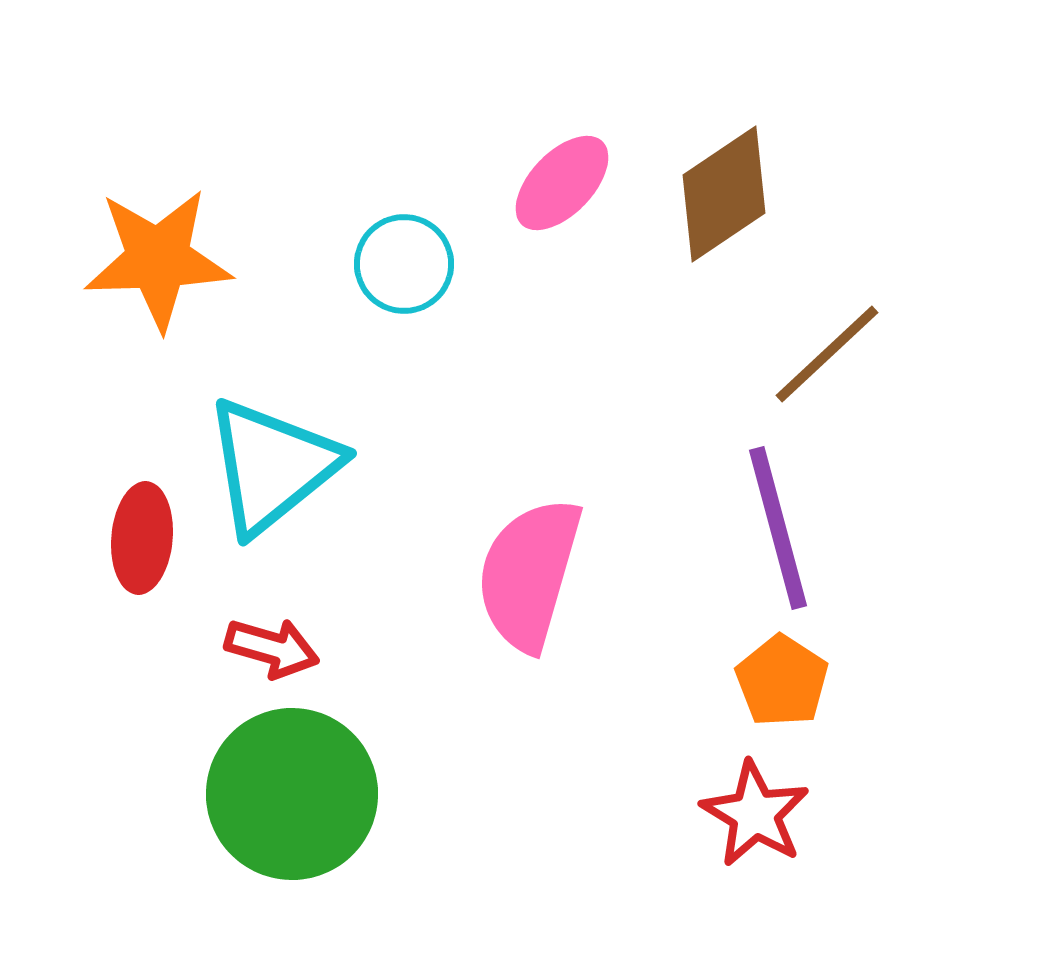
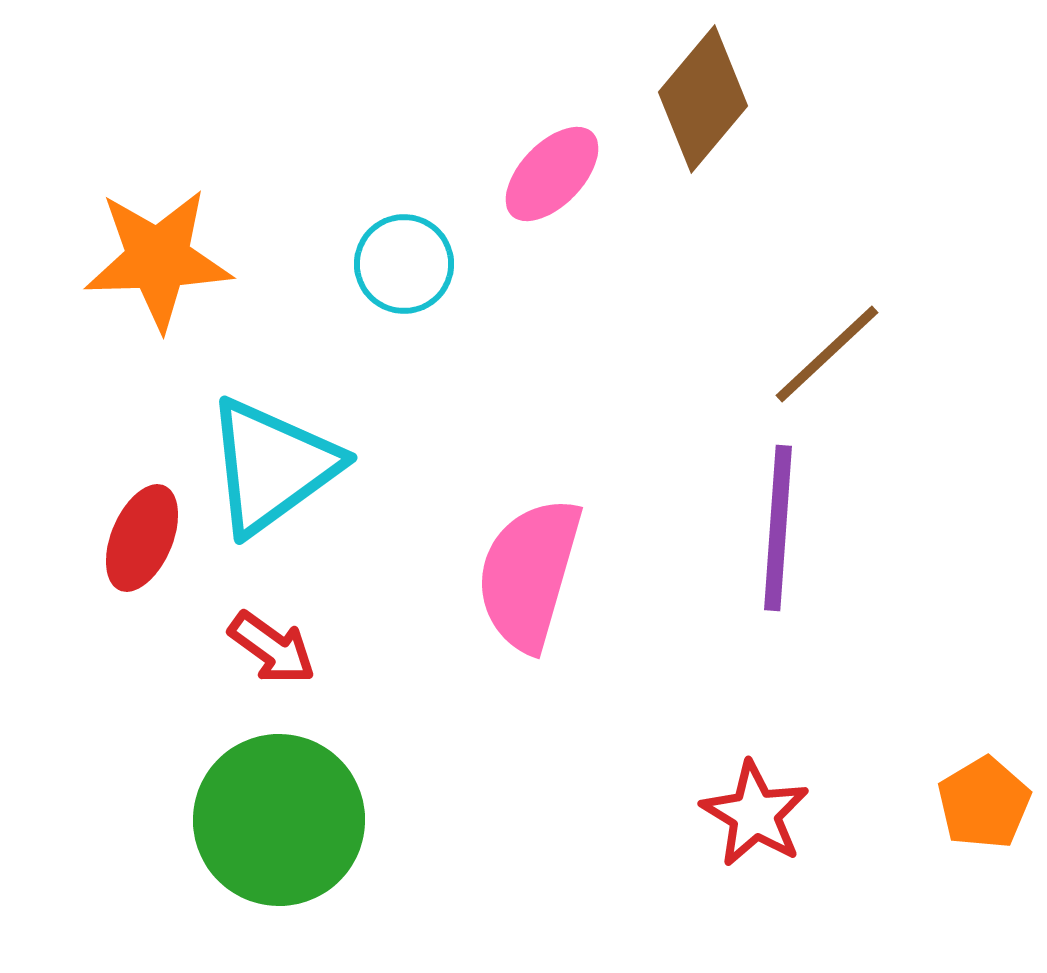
pink ellipse: moved 10 px left, 9 px up
brown diamond: moved 21 px left, 95 px up; rotated 16 degrees counterclockwise
cyan triangle: rotated 3 degrees clockwise
purple line: rotated 19 degrees clockwise
red ellipse: rotated 18 degrees clockwise
red arrow: rotated 20 degrees clockwise
orange pentagon: moved 202 px right, 122 px down; rotated 8 degrees clockwise
green circle: moved 13 px left, 26 px down
